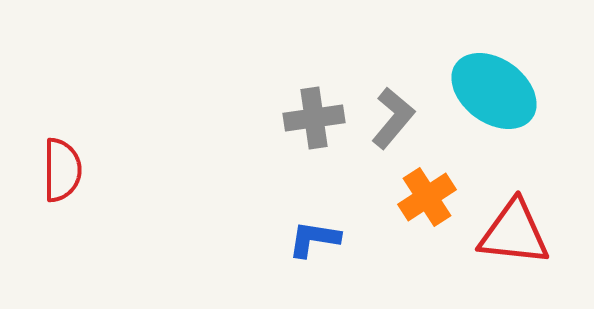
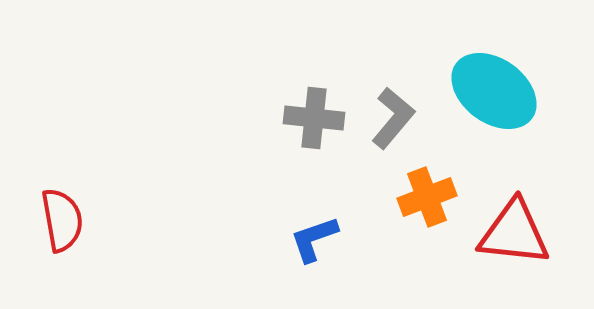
gray cross: rotated 14 degrees clockwise
red semicircle: moved 50 px down; rotated 10 degrees counterclockwise
orange cross: rotated 12 degrees clockwise
blue L-shape: rotated 28 degrees counterclockwise
